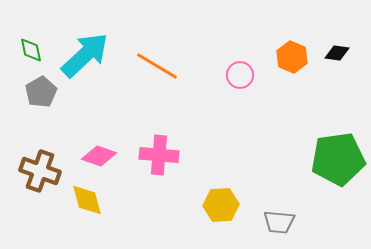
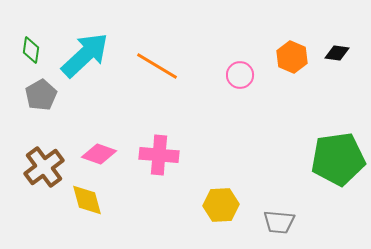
green diamond: rotated 20 degrees clockwise
gray pentagon: moved 3 px down
pink diamond: moved 2 px up
brown cross: moved 4 px right, 4 px up; rotated 33 degrees clockwise
